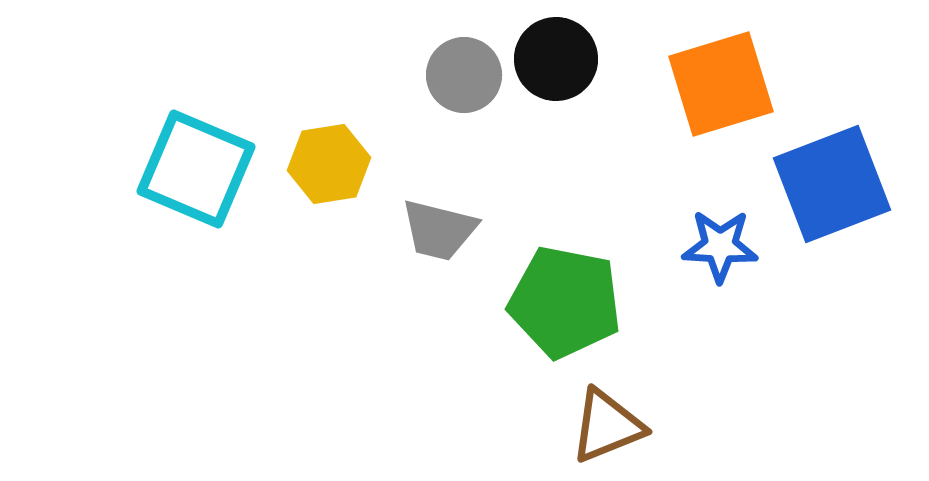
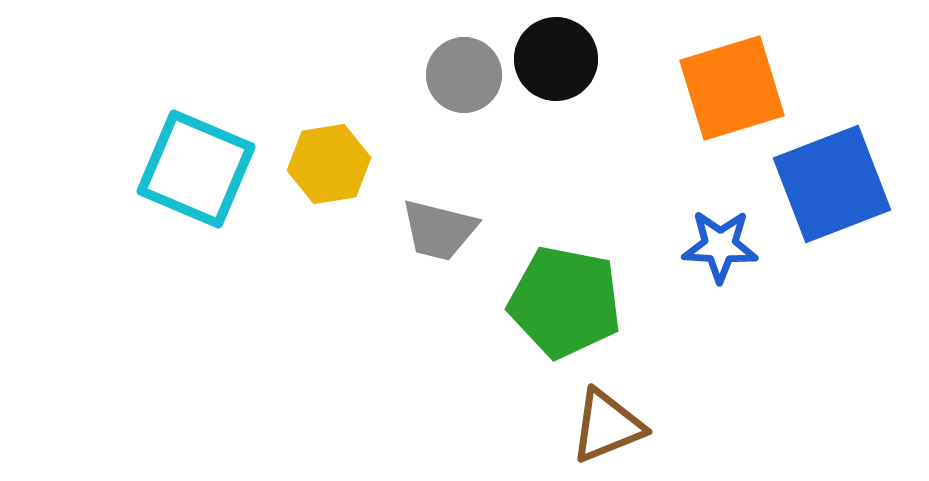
orange square: moved 11 px right, 4 px down
